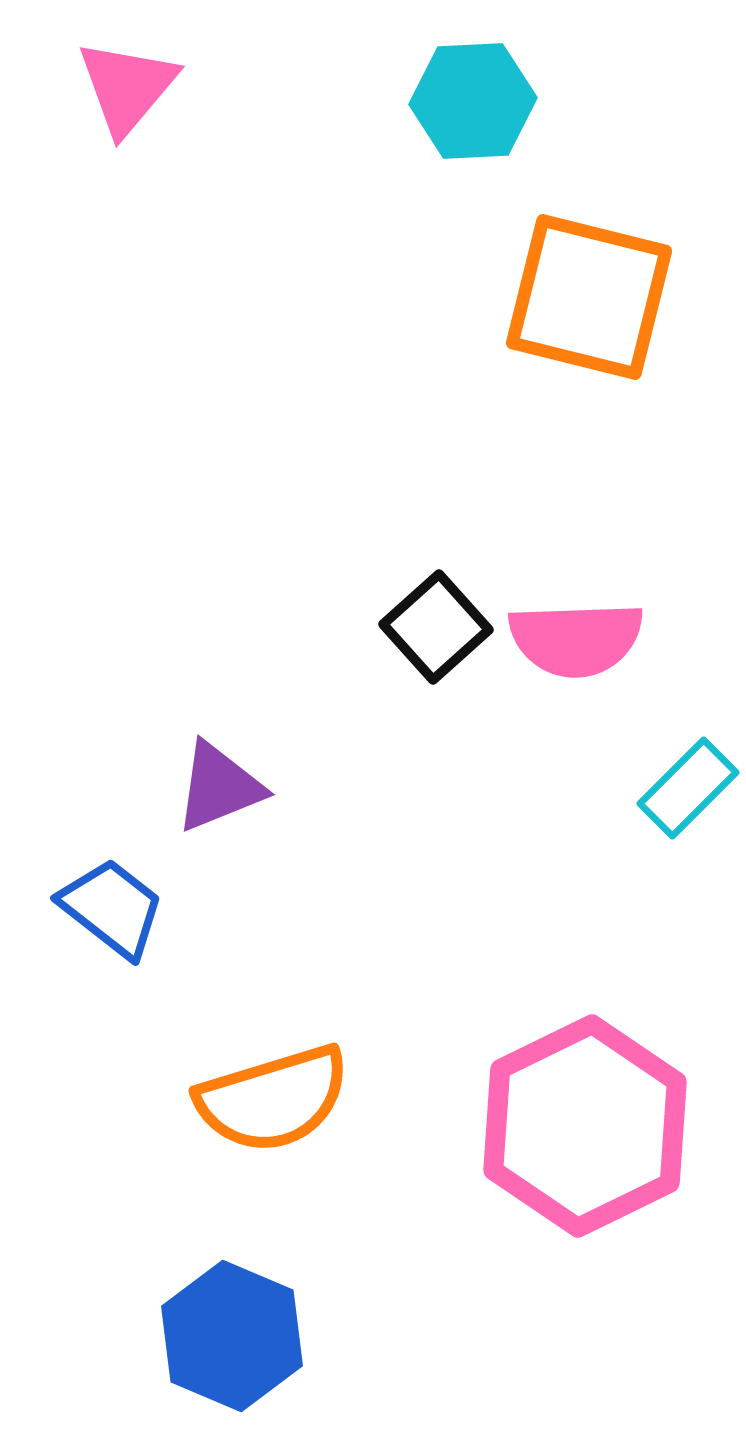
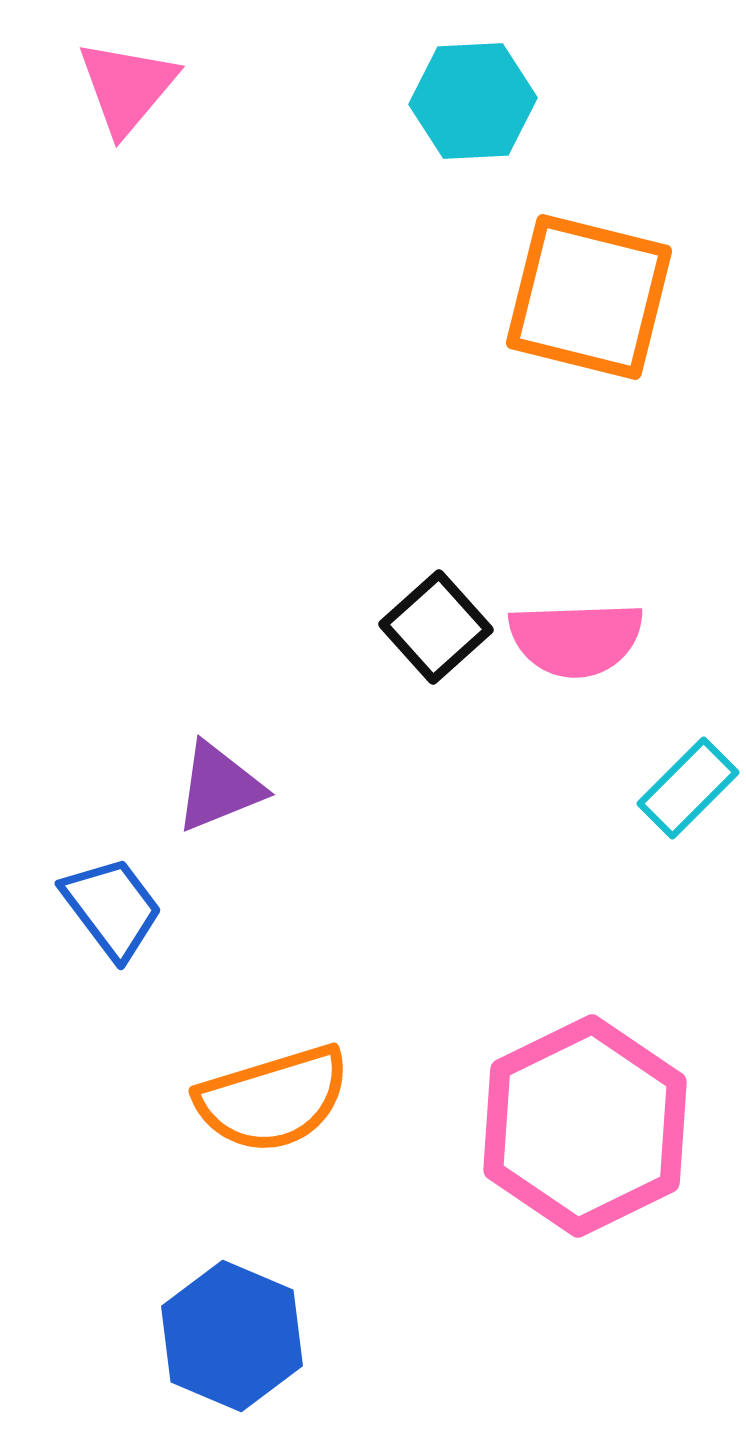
blue trapezoid: rotated 15 degrees clockwise
